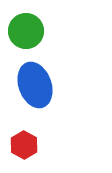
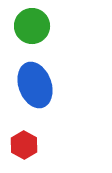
green circle: moved 6 px right, 5 px up
